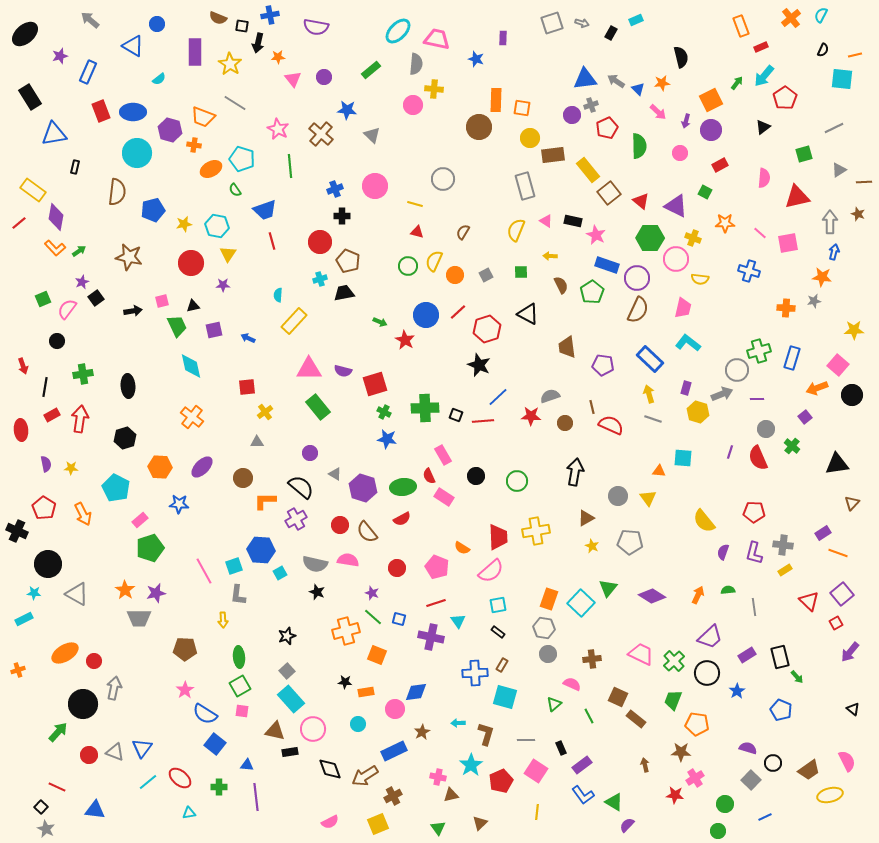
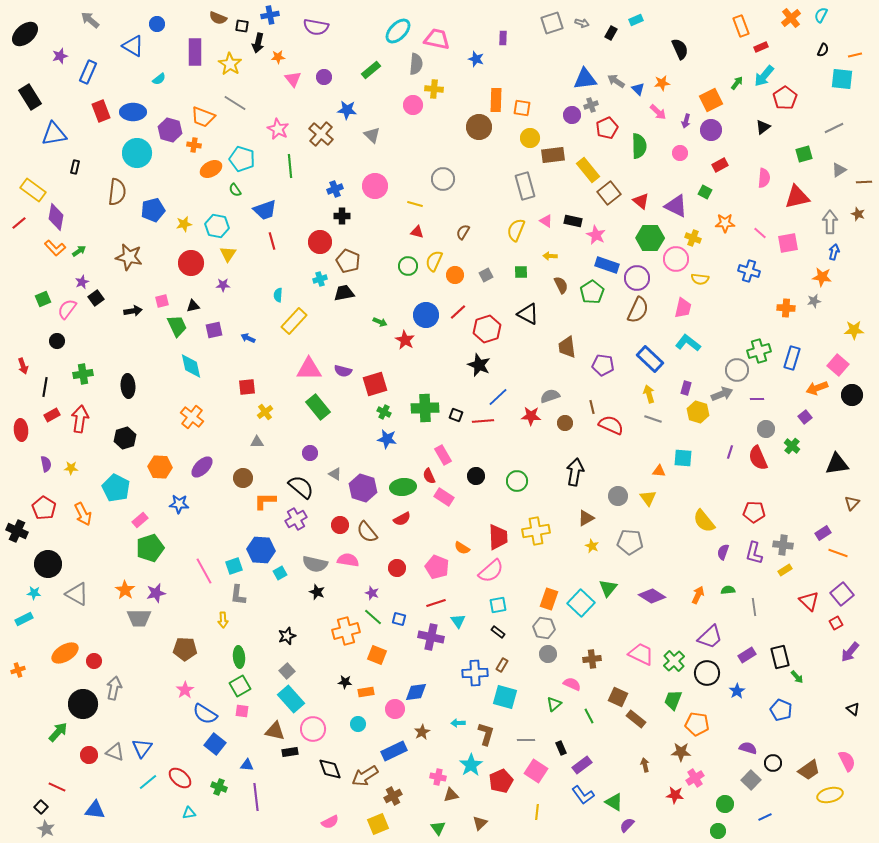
black semicircle at (681, 57): moved 1 px left, 8 px up; rotated 10 degrees counterclockwise
green cross at (219, 787): rotated 21 degrees clockwise
